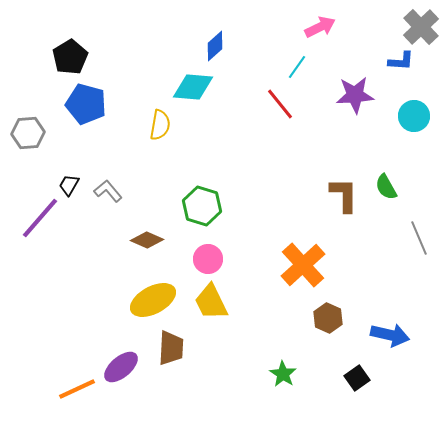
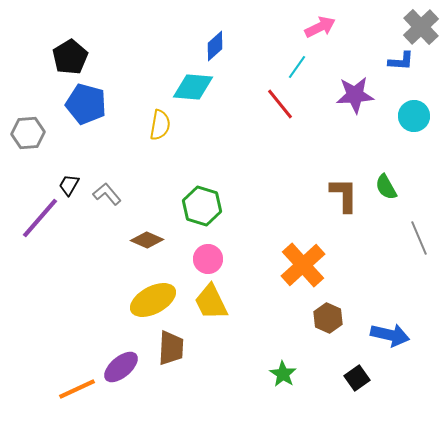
gray L-shape: moved 1 px left, 3 px down
